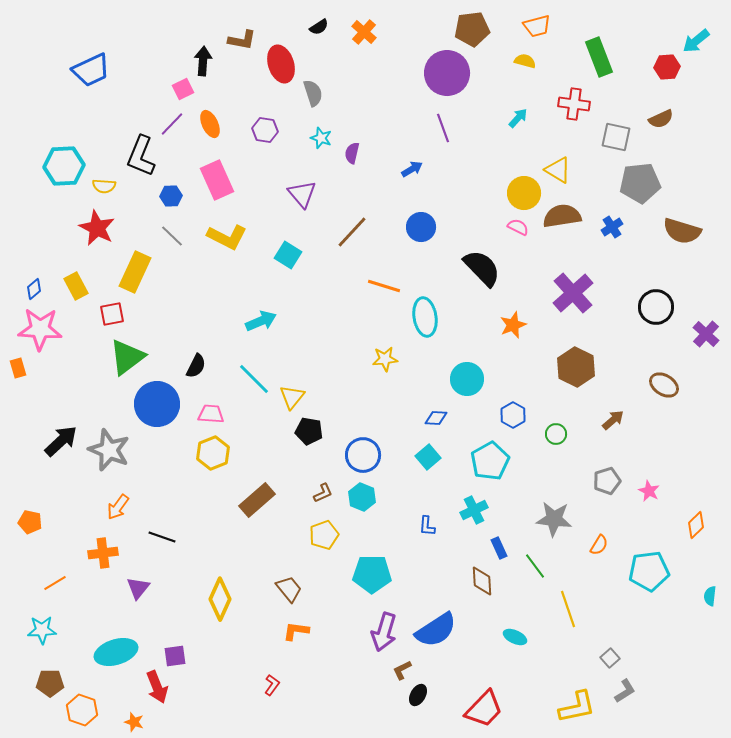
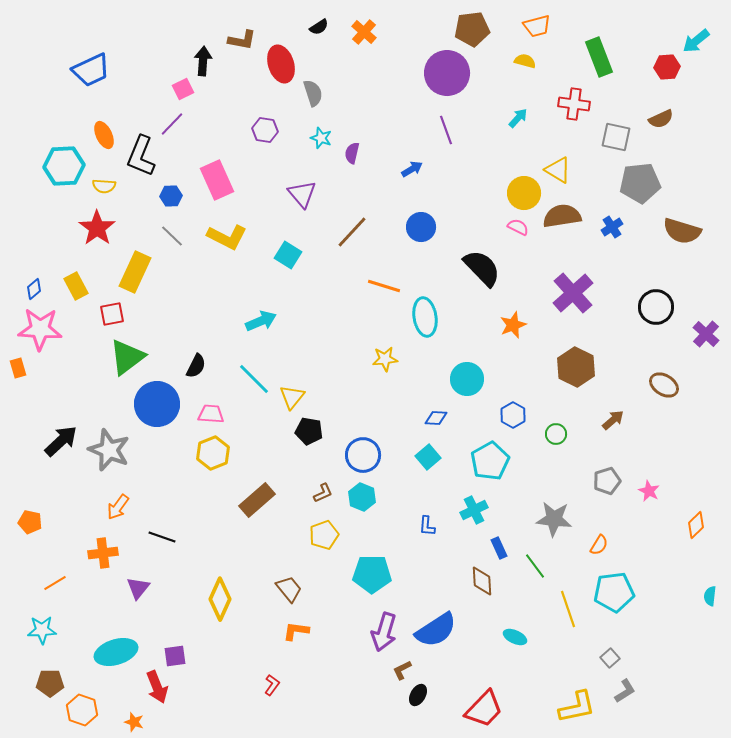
orange ellipse at (210, 124): moved 106 px left, 11 px down
purple line at (443, 128): moved 3 px right, 2 px down
red star at (97, 228): rotated 9 degrees clockwise
cyan pentagon at (649, 571): moved 35 px left, 21 px down
